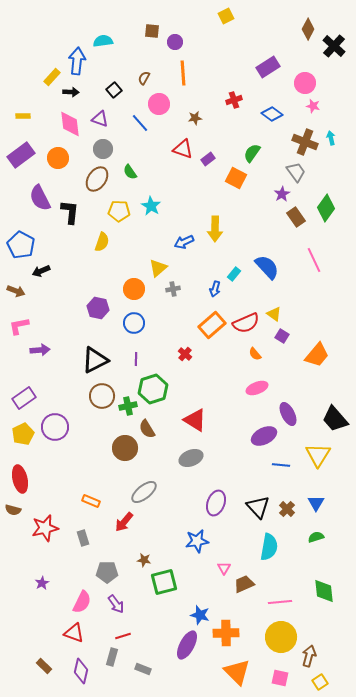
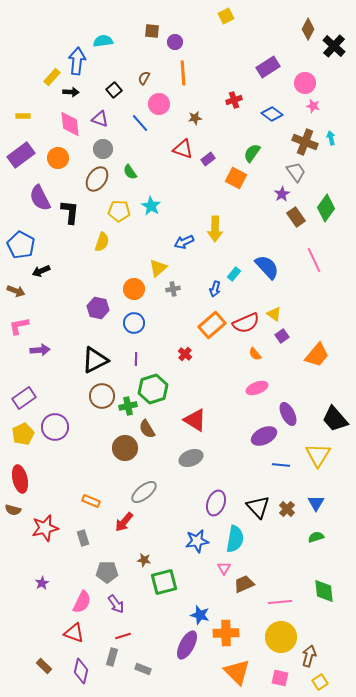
purple square at (282, 336): rotated 24 degrees clockwise
cyan semicircle at (269, 547): moved 34 px left, 8 px up
